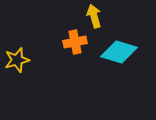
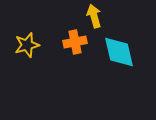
cyan diamond: rotated 60 degrees clockwise
yellow star: moved 10 px right, 15 px up
